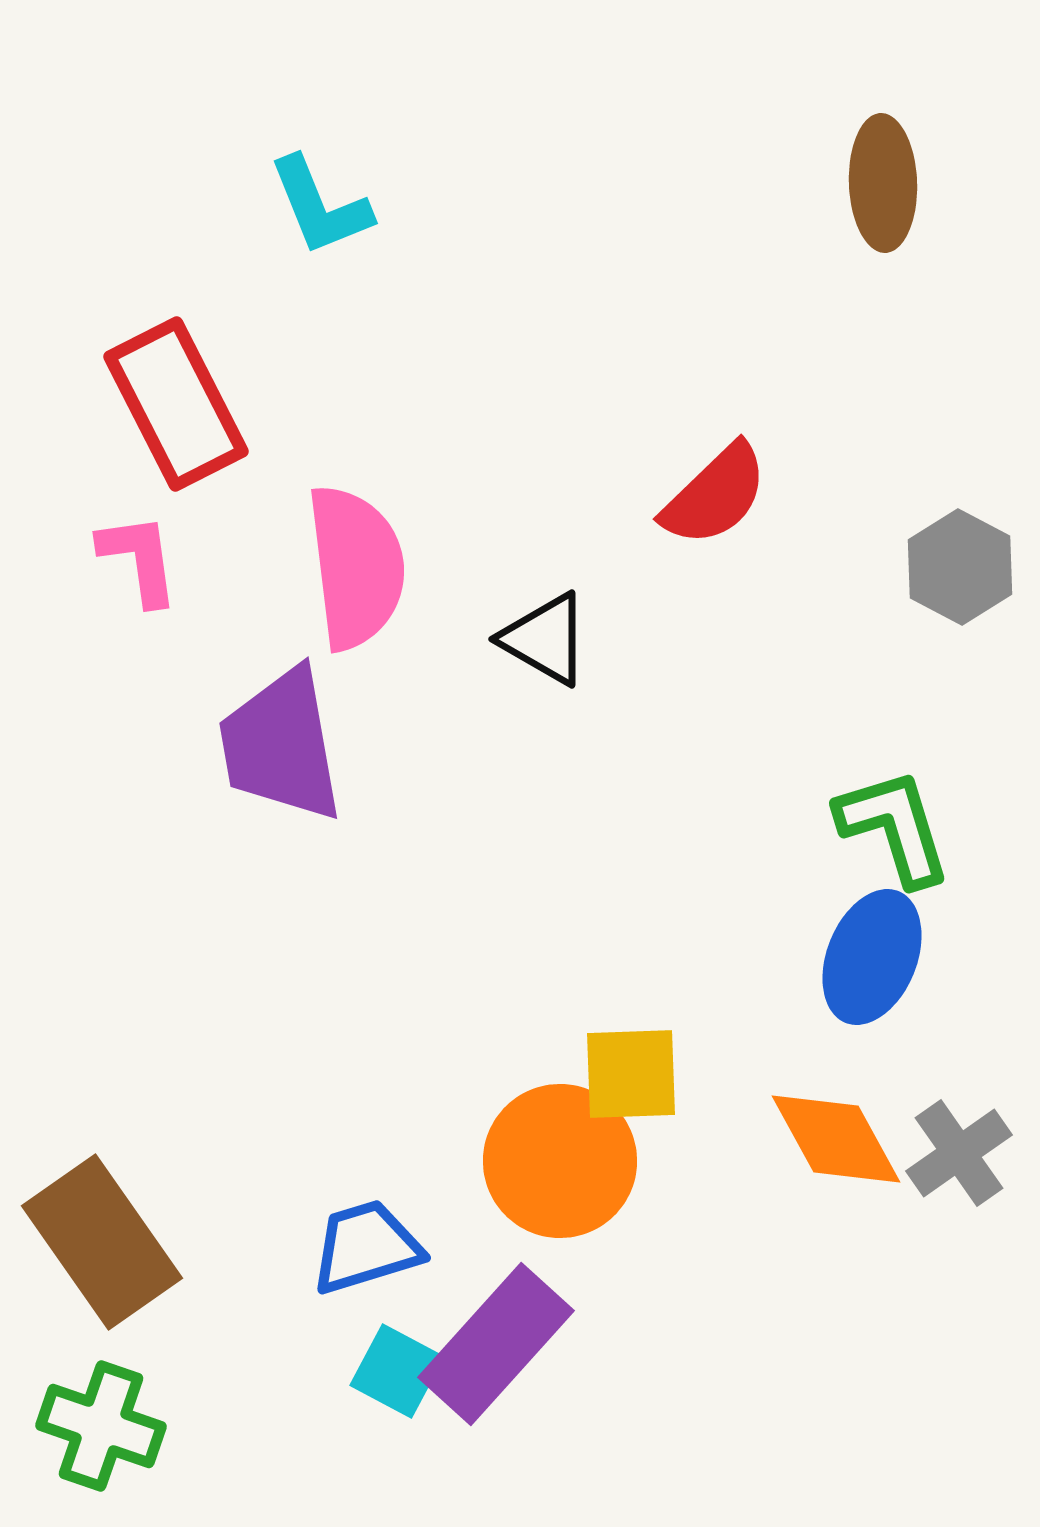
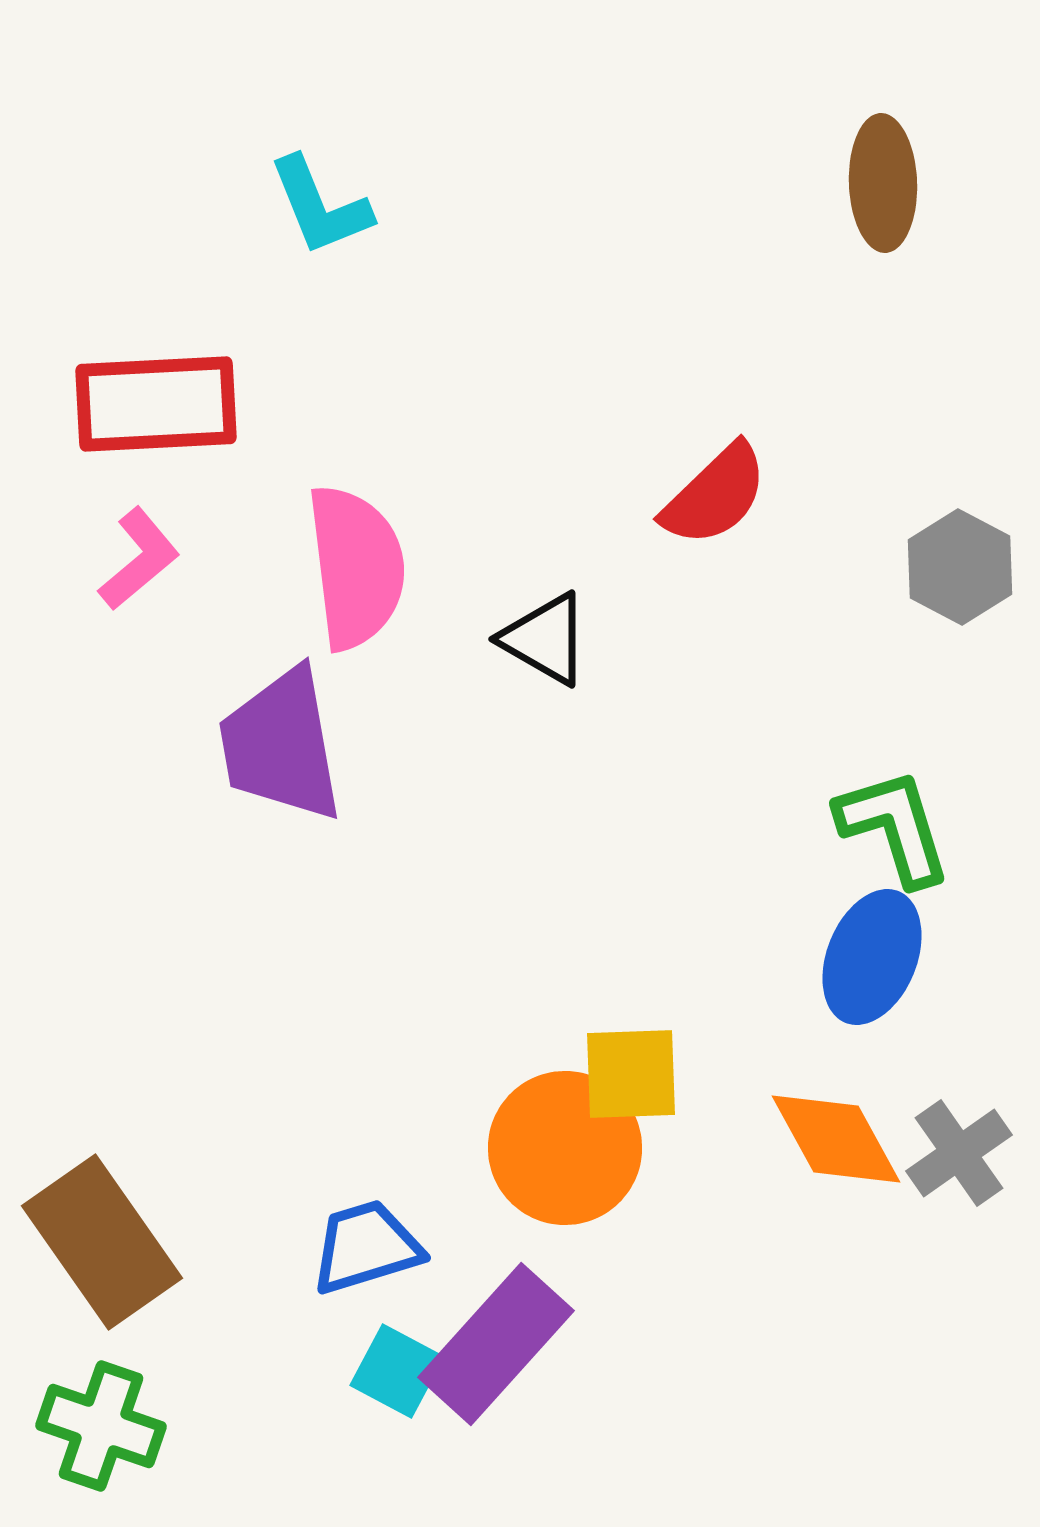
red rectangle: moved 20 px left; rotated 66 degrees counterclockwise
pink L-shape: rotated 58 degrees clockwise
orange circle: moved 5 px right, 13 px up
